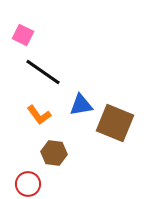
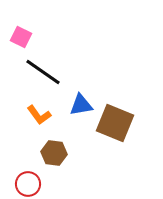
pink square: moved 2 px left, 2 px down
